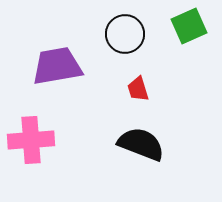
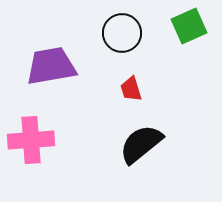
black circle: moved 3 px left, 1 px up
purple trapezoid: moved 6 px left
red trapezoid: moved 7 px left
black semicircle: rotated 60 degrees counterclockwise
